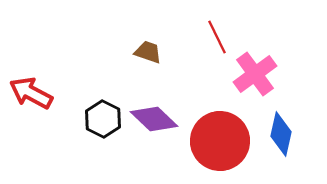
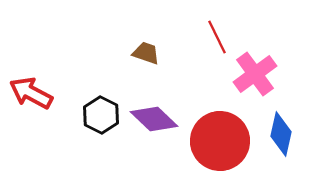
brown trapezoid: moved 2 px left, 1 px down
black hexagon: moved 2 px left, 4 px up
